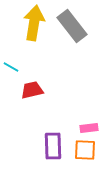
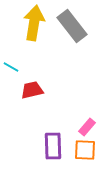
pink rectangle: moved 2 px left, 1 px up; rotated 42 degrees counterclockwise
